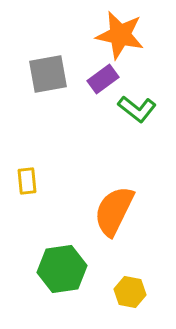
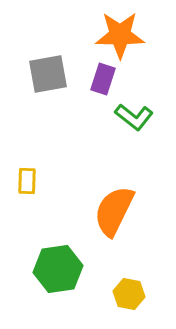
orange star: rotated 12 degrees counterclockwise
purple rectangle: rotated 36 degrees counterclockwise
green L-shape: moved 3 px left, 8 px down
yellow rectangle: rotated 8 degrees clockwise
green hexagon: moved 4 px left
yellow hexagon: moved 1 px left, 2 px down
